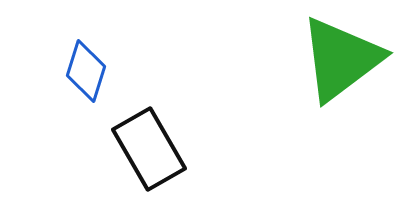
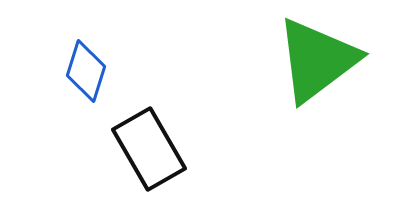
green triangle: moved 24 px left, 1 px down
